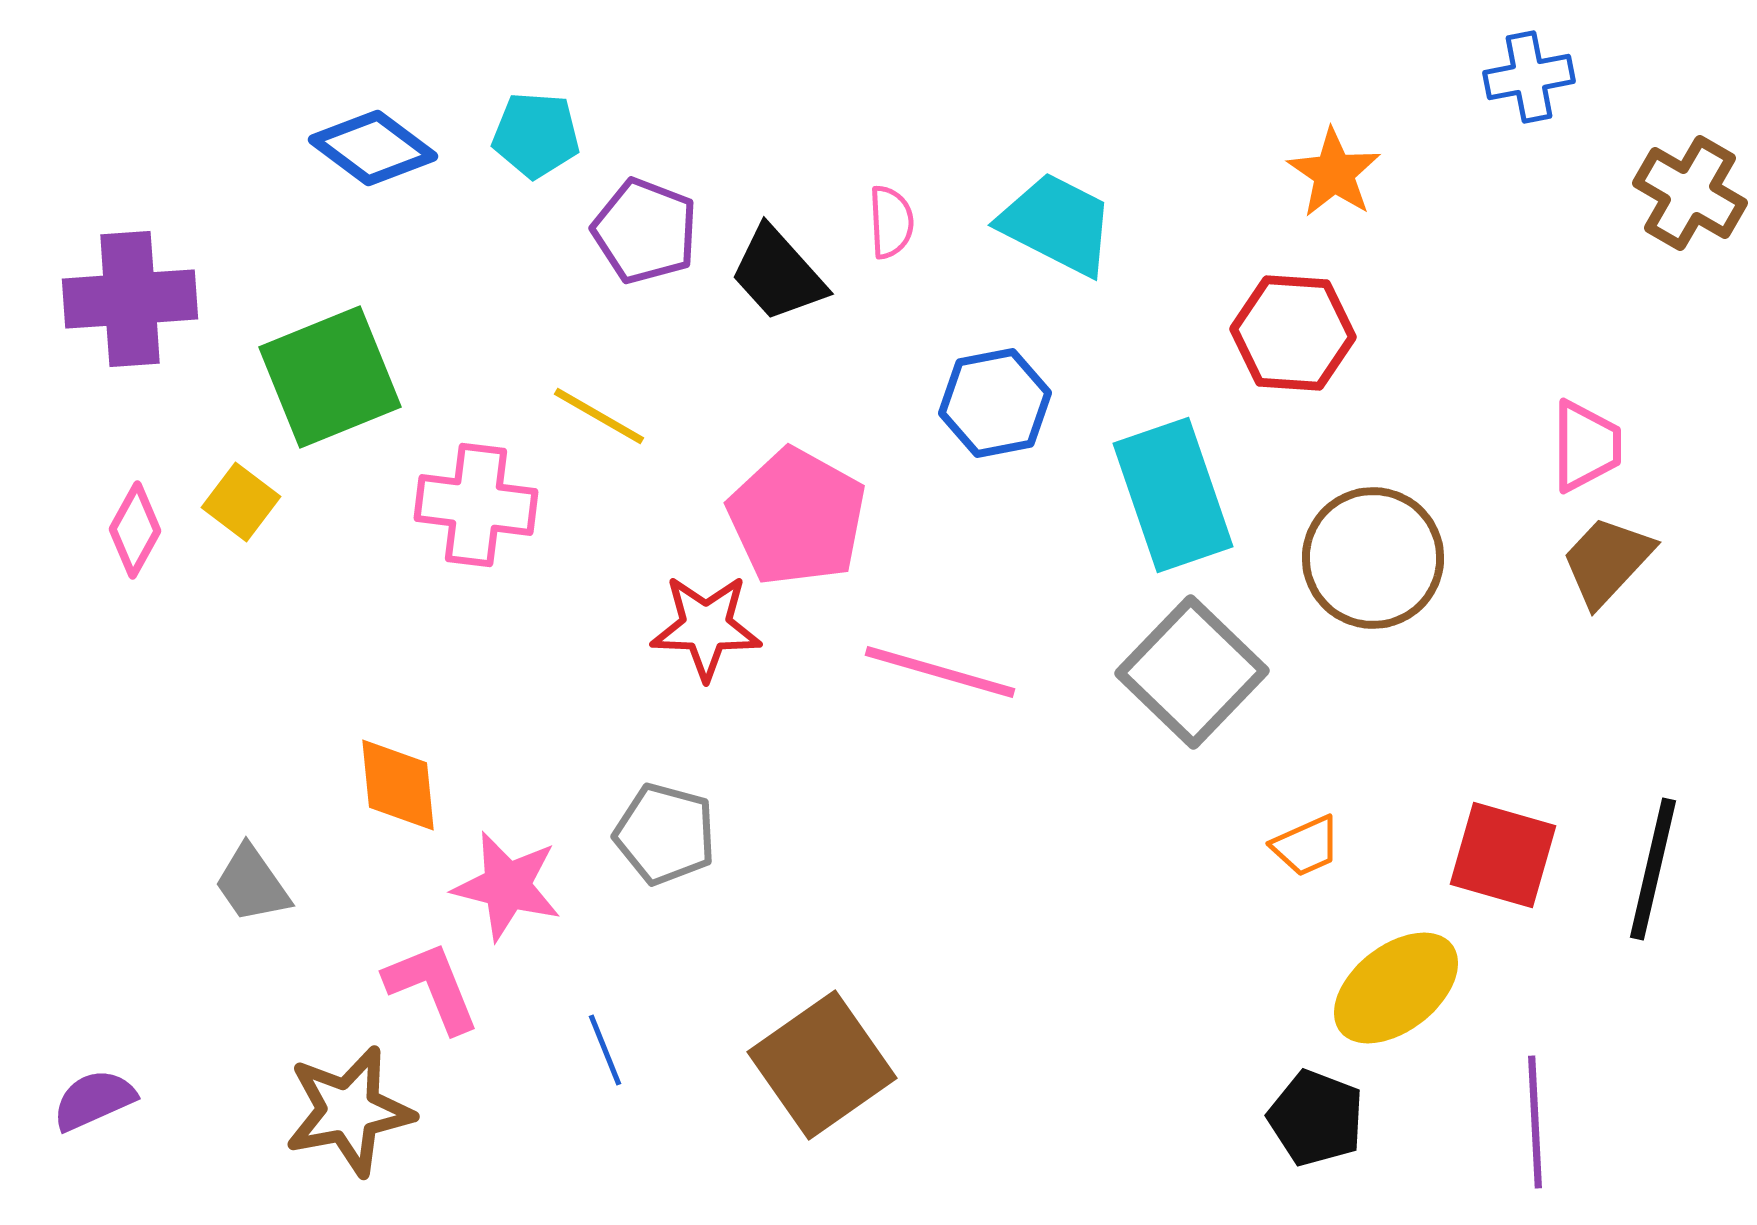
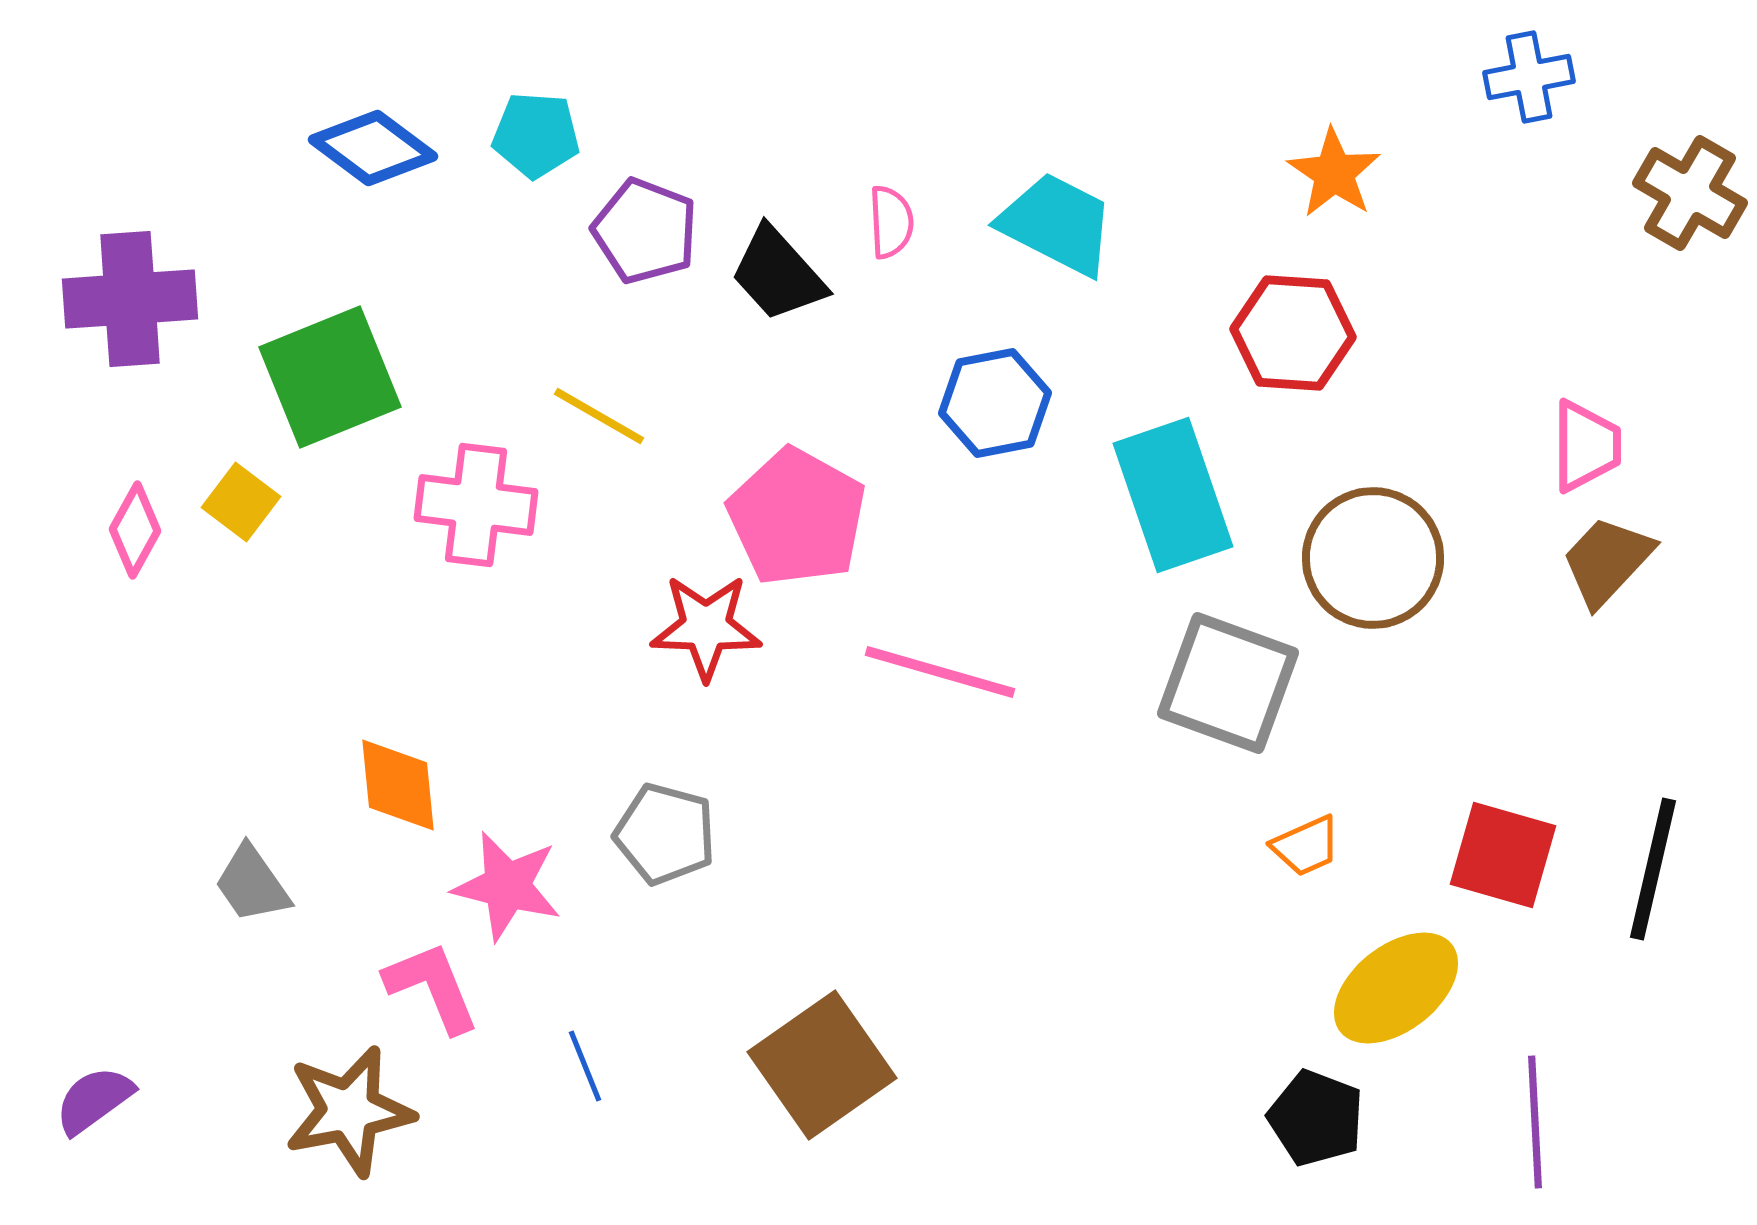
gray square: moved 36 px right, 11 px down; rotated 24 degrees counterclockwise
blue line: moved 20 px left, 16 px down
purple semicircle: rotated 12 degrees counterclockwise
